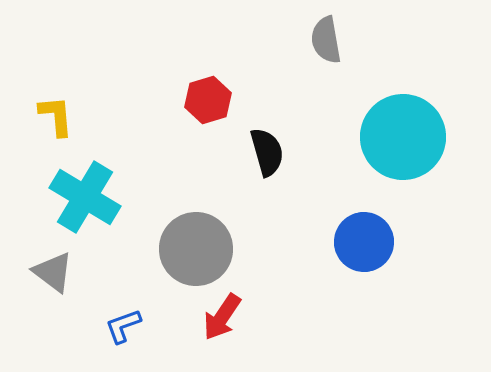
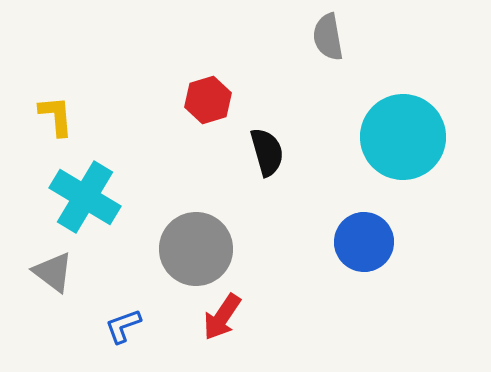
gray semicircle: moved 2 px right, 3 px up
